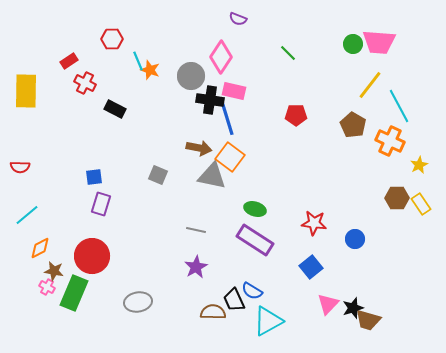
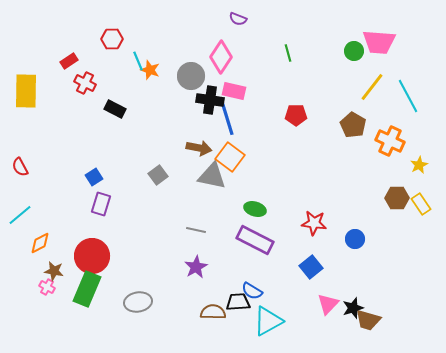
green circle at (353, 44): moved 1 px right, 7 px down
green line at (288, 53): rotated 30 degrees clockwise
yellow line at (370, 85): moved 2 px right, 2 px down
cyan line at (399, 106): moved 9 px right, 10 px up
red semicircle at (20, 167): rotated 60 degrees clockwise
gray square at (158, 175): rotated 30 degrees clockwise
blue square at (94, 177): rotated 24 degrees counterclockwise
cyan line at (27, 215): moved 7 px left
purple rectangle at (255, 240): rotated 6 degrees counterclockwise
orange diamond at (40, 248): moved 5 px up
green rectangle at (74, 293): moved 13 px right, 4 px up
black trapezoid at (234, 300): moved 4 px right, 2 px down; rotated 110 degrees clockwise
